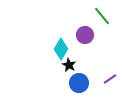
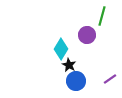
green line: rotated 54 degrees clockwise
purple circle: moved 2 px right
blue circle: moved 3 px left, 2 px up
